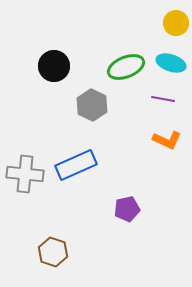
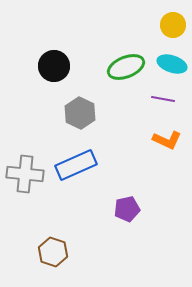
yellow circle: moved 3 px left, 2 px down
cyan ellipse: moved 1 px right, 1 px down
gray hexagon: moved 12 px left, 8 px down
